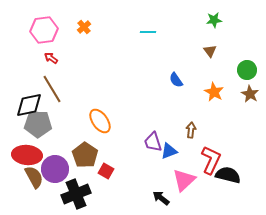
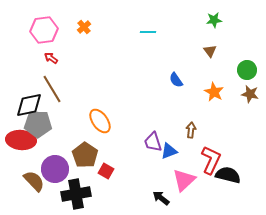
brown star: rotated 18 degrees counterclockwise
red ellipse: moved 6 px left, 15 px up
brown semicircle: moved 4 px down; rotated 15 degrees counterclockwise
black cross: rotated 12 degrees clockwise
